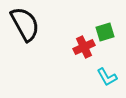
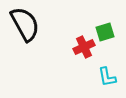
cyan L-shape: rotated 20 degrees clockwise
